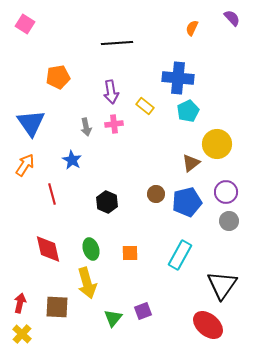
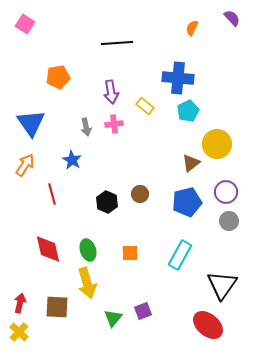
brown circle: moved 16 px left
green ellipse: moved 3 px left, 1 px down
yellow cross: moved 3 px left, 2 px up
